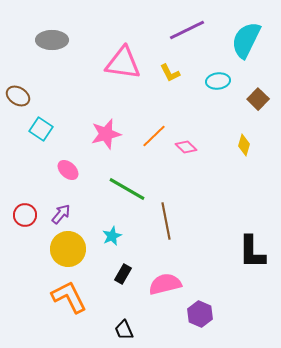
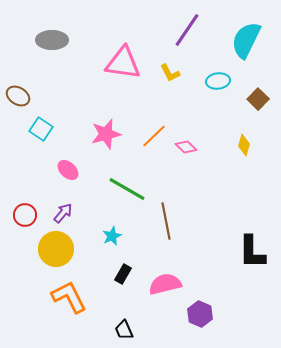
purple line: rotated 30 degrees counterclockwise
purple arrow: moved 2 px right, 1 px up
yellow circle: moved 12 px left
